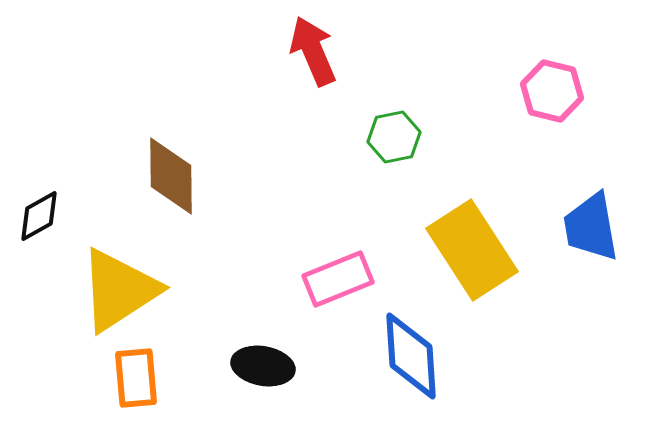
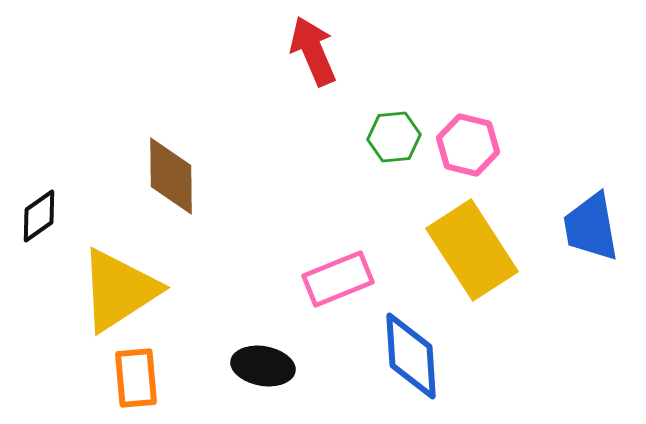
pink hexagon: moved 84 px left, 54 px down
green hexagon: rotated 6 degrees clockwise
black diamond: rotated 6 degrees counterclockwise
